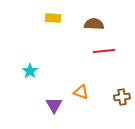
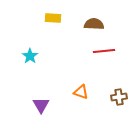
cyan star: moved 15 px up
brown cross: moved 3 px left
purple triangle: moved 13 px left
